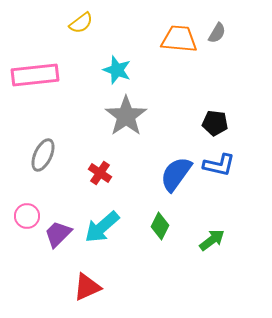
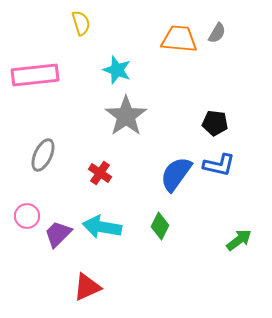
yellow semicircle: rotated 70 degrees counterclockwise
cyan arrow: rotated 51 degrees clockwise
green arrow: moved 27 px right
